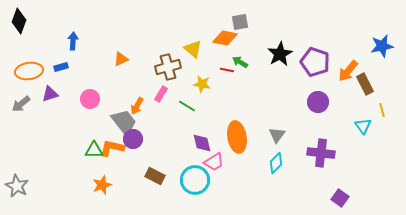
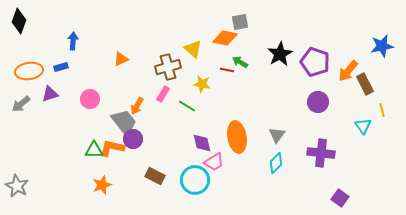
pink rectangle at (161, 94): moved 2 px right
